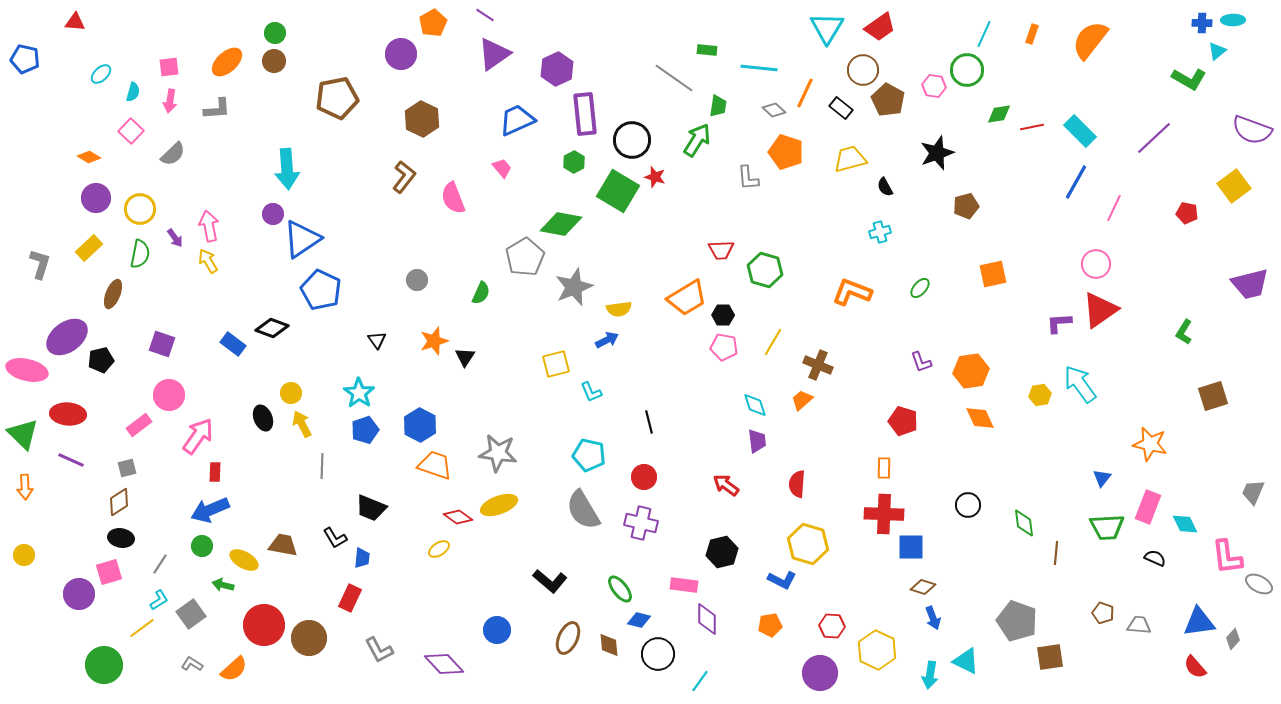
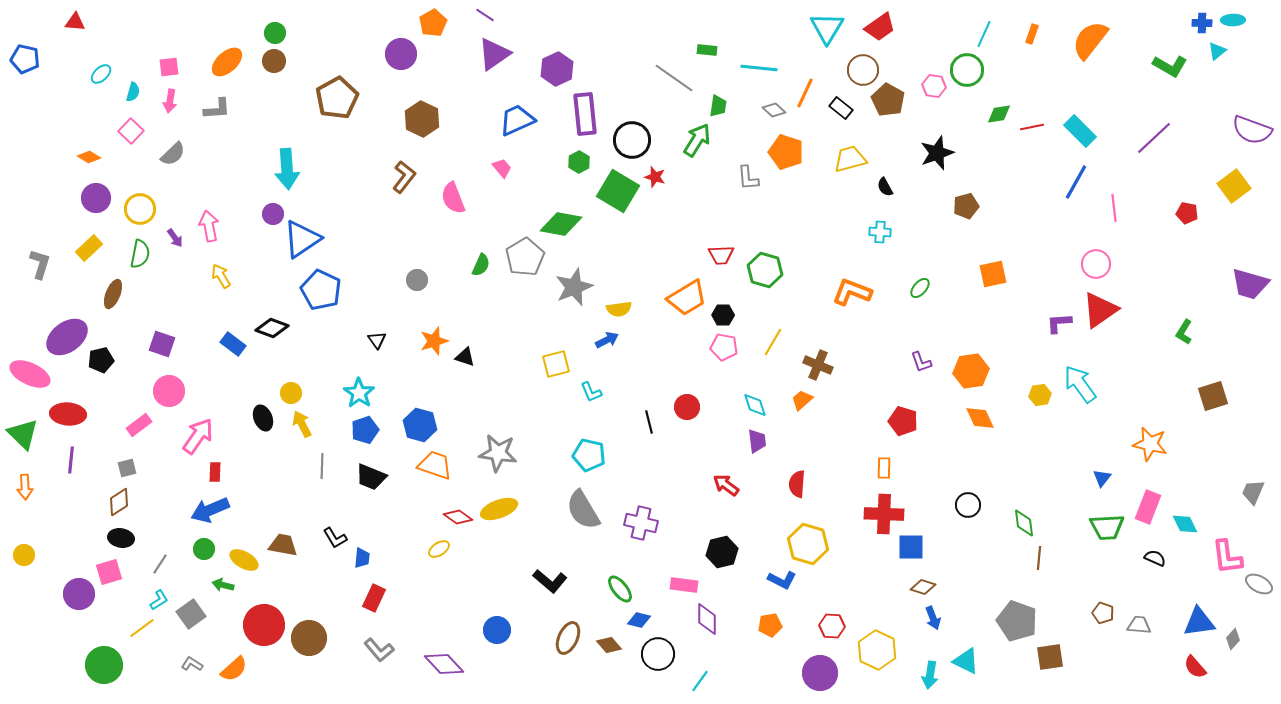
green L-shape at (1189, 79): moved 19 px left, 13 px up
brown pentagon at (337, 98): rotated 18 degrees counterclockwise
green hexagon at (574, 162): moved 5 px right
pink line at (1114, 208): rotated 32 degrees counterclockwise
cyan cross at (880, 232): rotated 20 degrees clockwise
red trapezoid at (721, 250): moved 5 px down
yellow arrow at (208, 261): moved 13 px right, 15 px down
purple trapezoid at (1250, 284): rotated 30 degrees clockwise
green semicircle at (481, 293): moved 28 px up
black triangle at (465, 357): rotated 45 degrees counterclockwise
pink ellipse at (27, 370): moved 3 px right, 4 px down; rotated 12 degrees clockwise
pink circle at (169, 395): moved 4 px up
blue hexagon at (420, 425): rotated 12 degrees counterclockwise
purple line at (71, 460): rotated 72 degrees clockwise
red circle at (644, 477): moved 43 px right, 70 px up
yellow ellipse at (499, 505): moved 4 px down
black trapezoid at (371, 508): moved 31 px up
green circle at (202, 546): moved 2 px right, 3 px down
brown line at (1056, 553): moved 17 px left, 5 px down
red rectangle at (350, 598): moved 24 px right
brown diamond at (609, 645): rotated 35 degrees counterclockwise
gray L-shape at (379, 650): rotated 12 degrees counterclockwise
